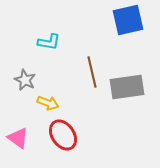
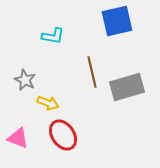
blue square: moved 11 px left, 1 px down
cyan L-shape: moved 4 px right, 6 px up
gray rectangle: rotated 8 degrees counterclockwise
pink triangle: rotated 15 degrees counterclockwise
